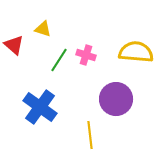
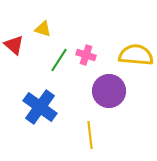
yellow semicircle: moved 3 px down
purple circle: moved 7 px left, 8 px up
